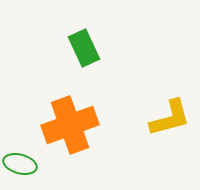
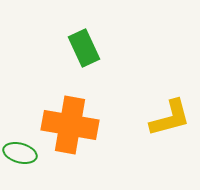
orange cross: rotated 30 degrees clockwise
green ellipse: moved 11 px up
